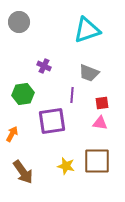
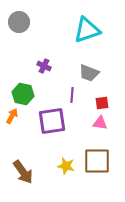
green hexagon: rotated 20 degrees clockwise
orange arrow: moved 18 px up
